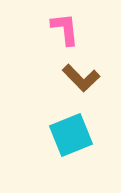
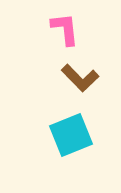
brown L-shape: moved 1 px left
